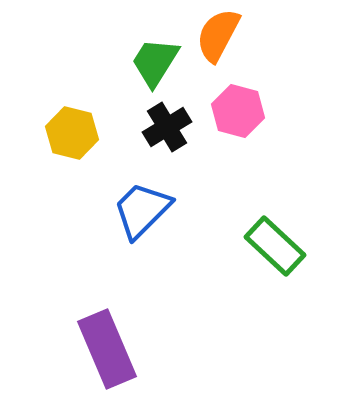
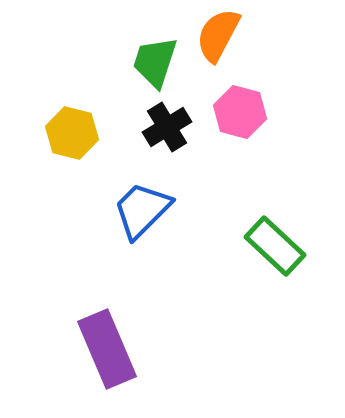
green trapezoid: rotated 14 degrees counterclockwise
pink hexagon: moved 2 px right, 1 px down
